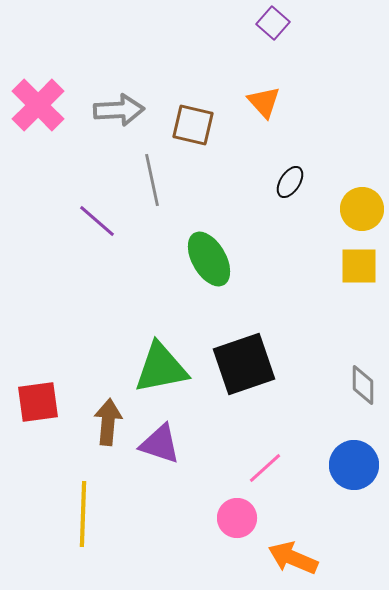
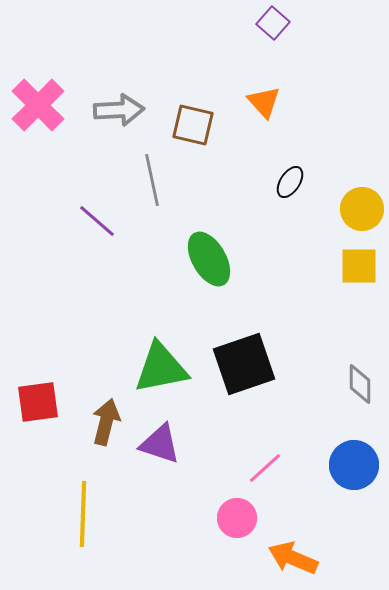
gray diamond: moved 3 px left, 1 px up
brown arrow: moved 2 px left; rotated 9 degrees clockwise
